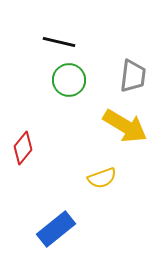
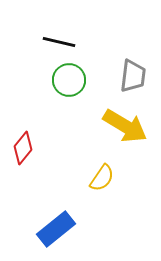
yellow semicircle: rotated 36 degrees counterclockwise
